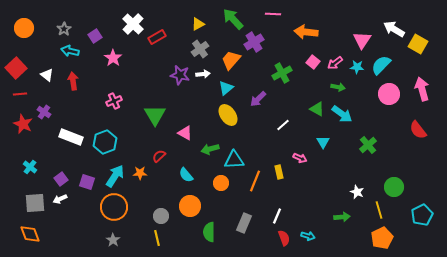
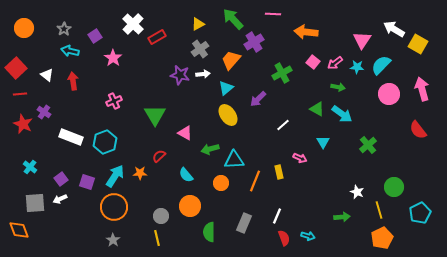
cyan pentagon at (422, 215): moved 2 px left, 2 px up
orange diamond at (30, 234): moved 11 px left, 4 px up
